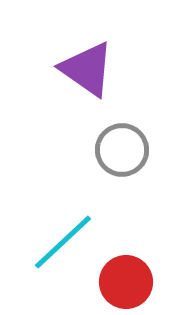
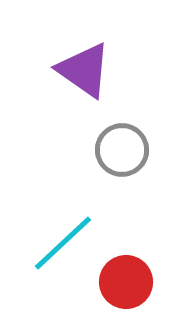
purple triangle: moved 3 px left, 1 px down
cyan line: moved 1 px down
